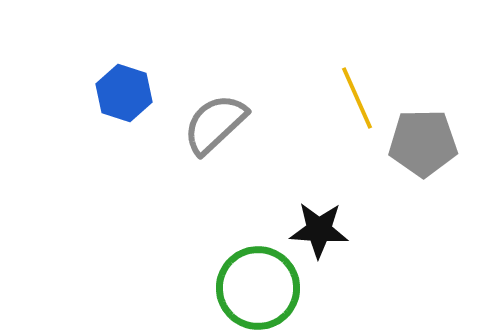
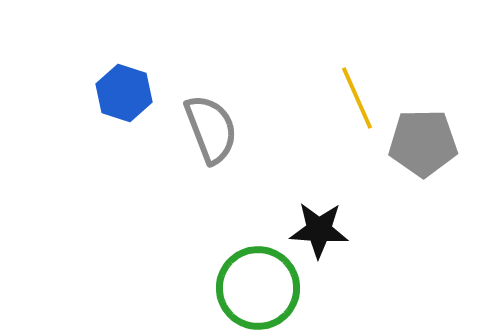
gray semicircle: moved 4 px left, 5 px down; rotated 112 degrees clockwise
